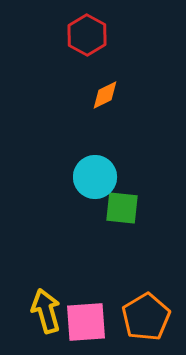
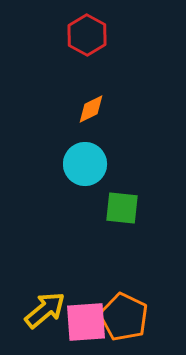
orange diamond: moved 14 px left, 14 px down
cyan circle: moved 10 px left, 13 px up
yellow arrow: moved 1 px left, 1 px up; rotated 66 degrees clockwise
orange pentagon: moved 22 px left; rotated 15 degrees counterclockwise
